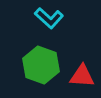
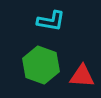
cyan L-shape: moved 2 px right, 3 px down; rotated 32 degrees counterclockwise
